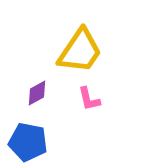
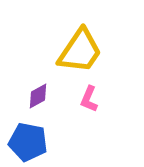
purple diamond: moved 1 px right, 3 px down
pink L-shape: rotated 36 degrees clockwise
